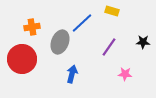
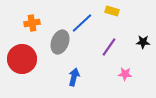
orange cross: moved 4 px up
blue arrow: moved 2 px right, 3 px down
